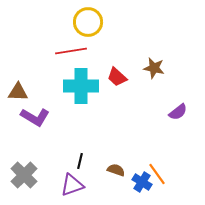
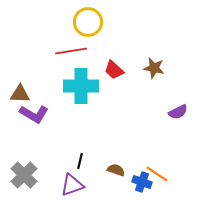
red trapezoid: moved 3 px left, 7 px up
brown triangle: moved 2 px right, 2 px down
purple semicircle: rotated 12 degrees clockwise
purple L-shape: moved 1 px left, 3 px up
orange line: rotated 20 degrees counterclockwise
blue cross: rotated 12 degrees counterclockwise
